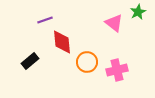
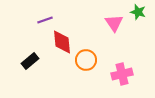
green star: rotated 28 degrees counterclockwise
pink triangle: rotated 18 degrees clockwise
orange circle: moved 1 px left, 2 px up
pink cross: moved 5 px right, 4 px down
